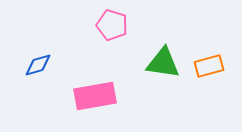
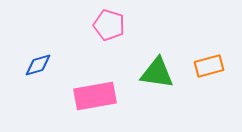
pink pentagon: moved 3 px left
green triangle: moved 6 px left, 10 px down
